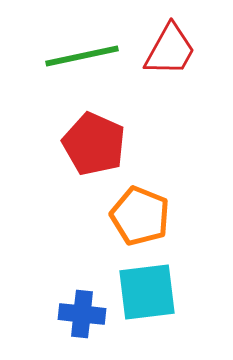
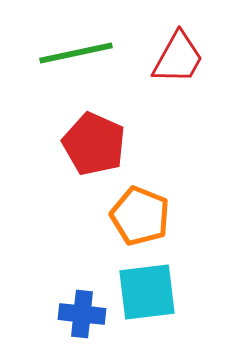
red trapezoid: moved 8 px right, 8 px down
green line: moved 6 px left, 3 px up
